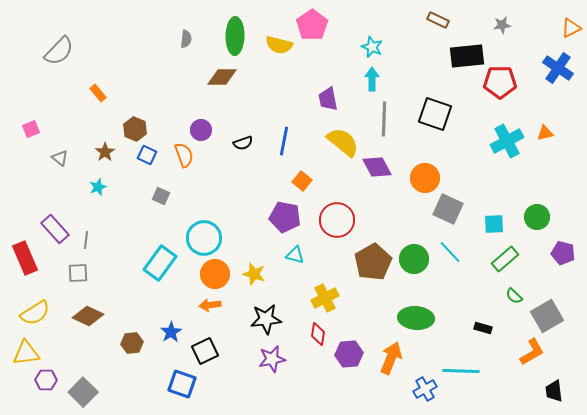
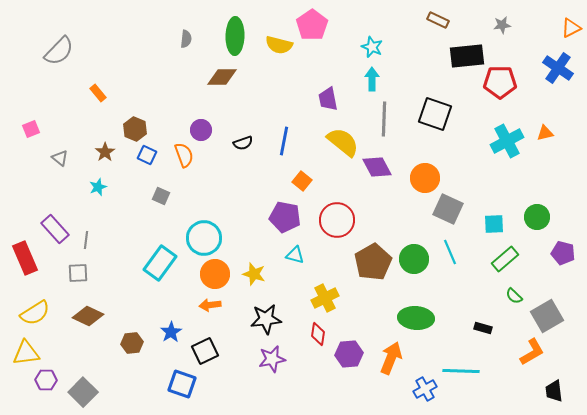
cyan line at (450, 252): rotated 20 degrees clockwise
